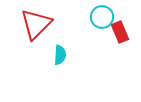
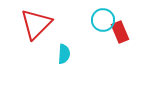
cyan circle: moved 1 px right, 3 px down
cyan semicircle: moved 4 px right, 1 px up
